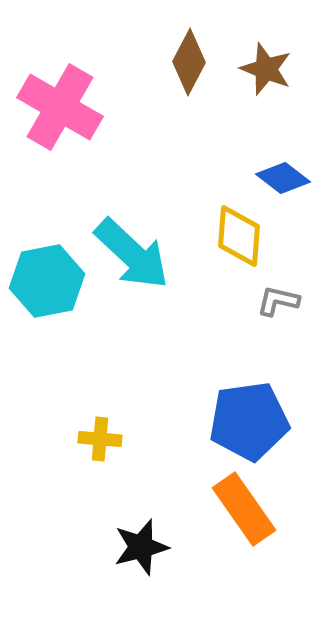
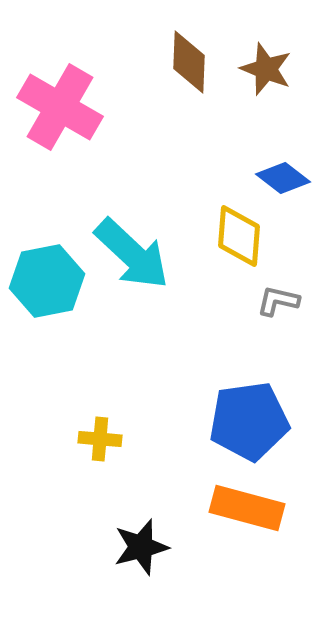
brown diamond: rotated 26 degrees counterclockwise
orange rectangle: moved 3 px right, 1 px up; rotated 40 degrees counterclockwise
